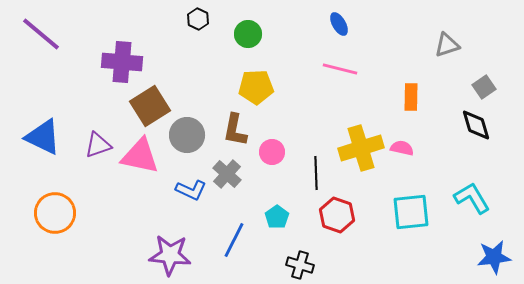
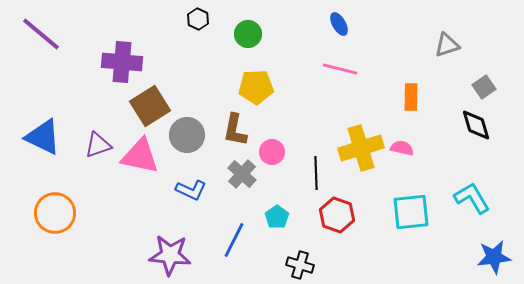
gray cross: moved 15 px right
